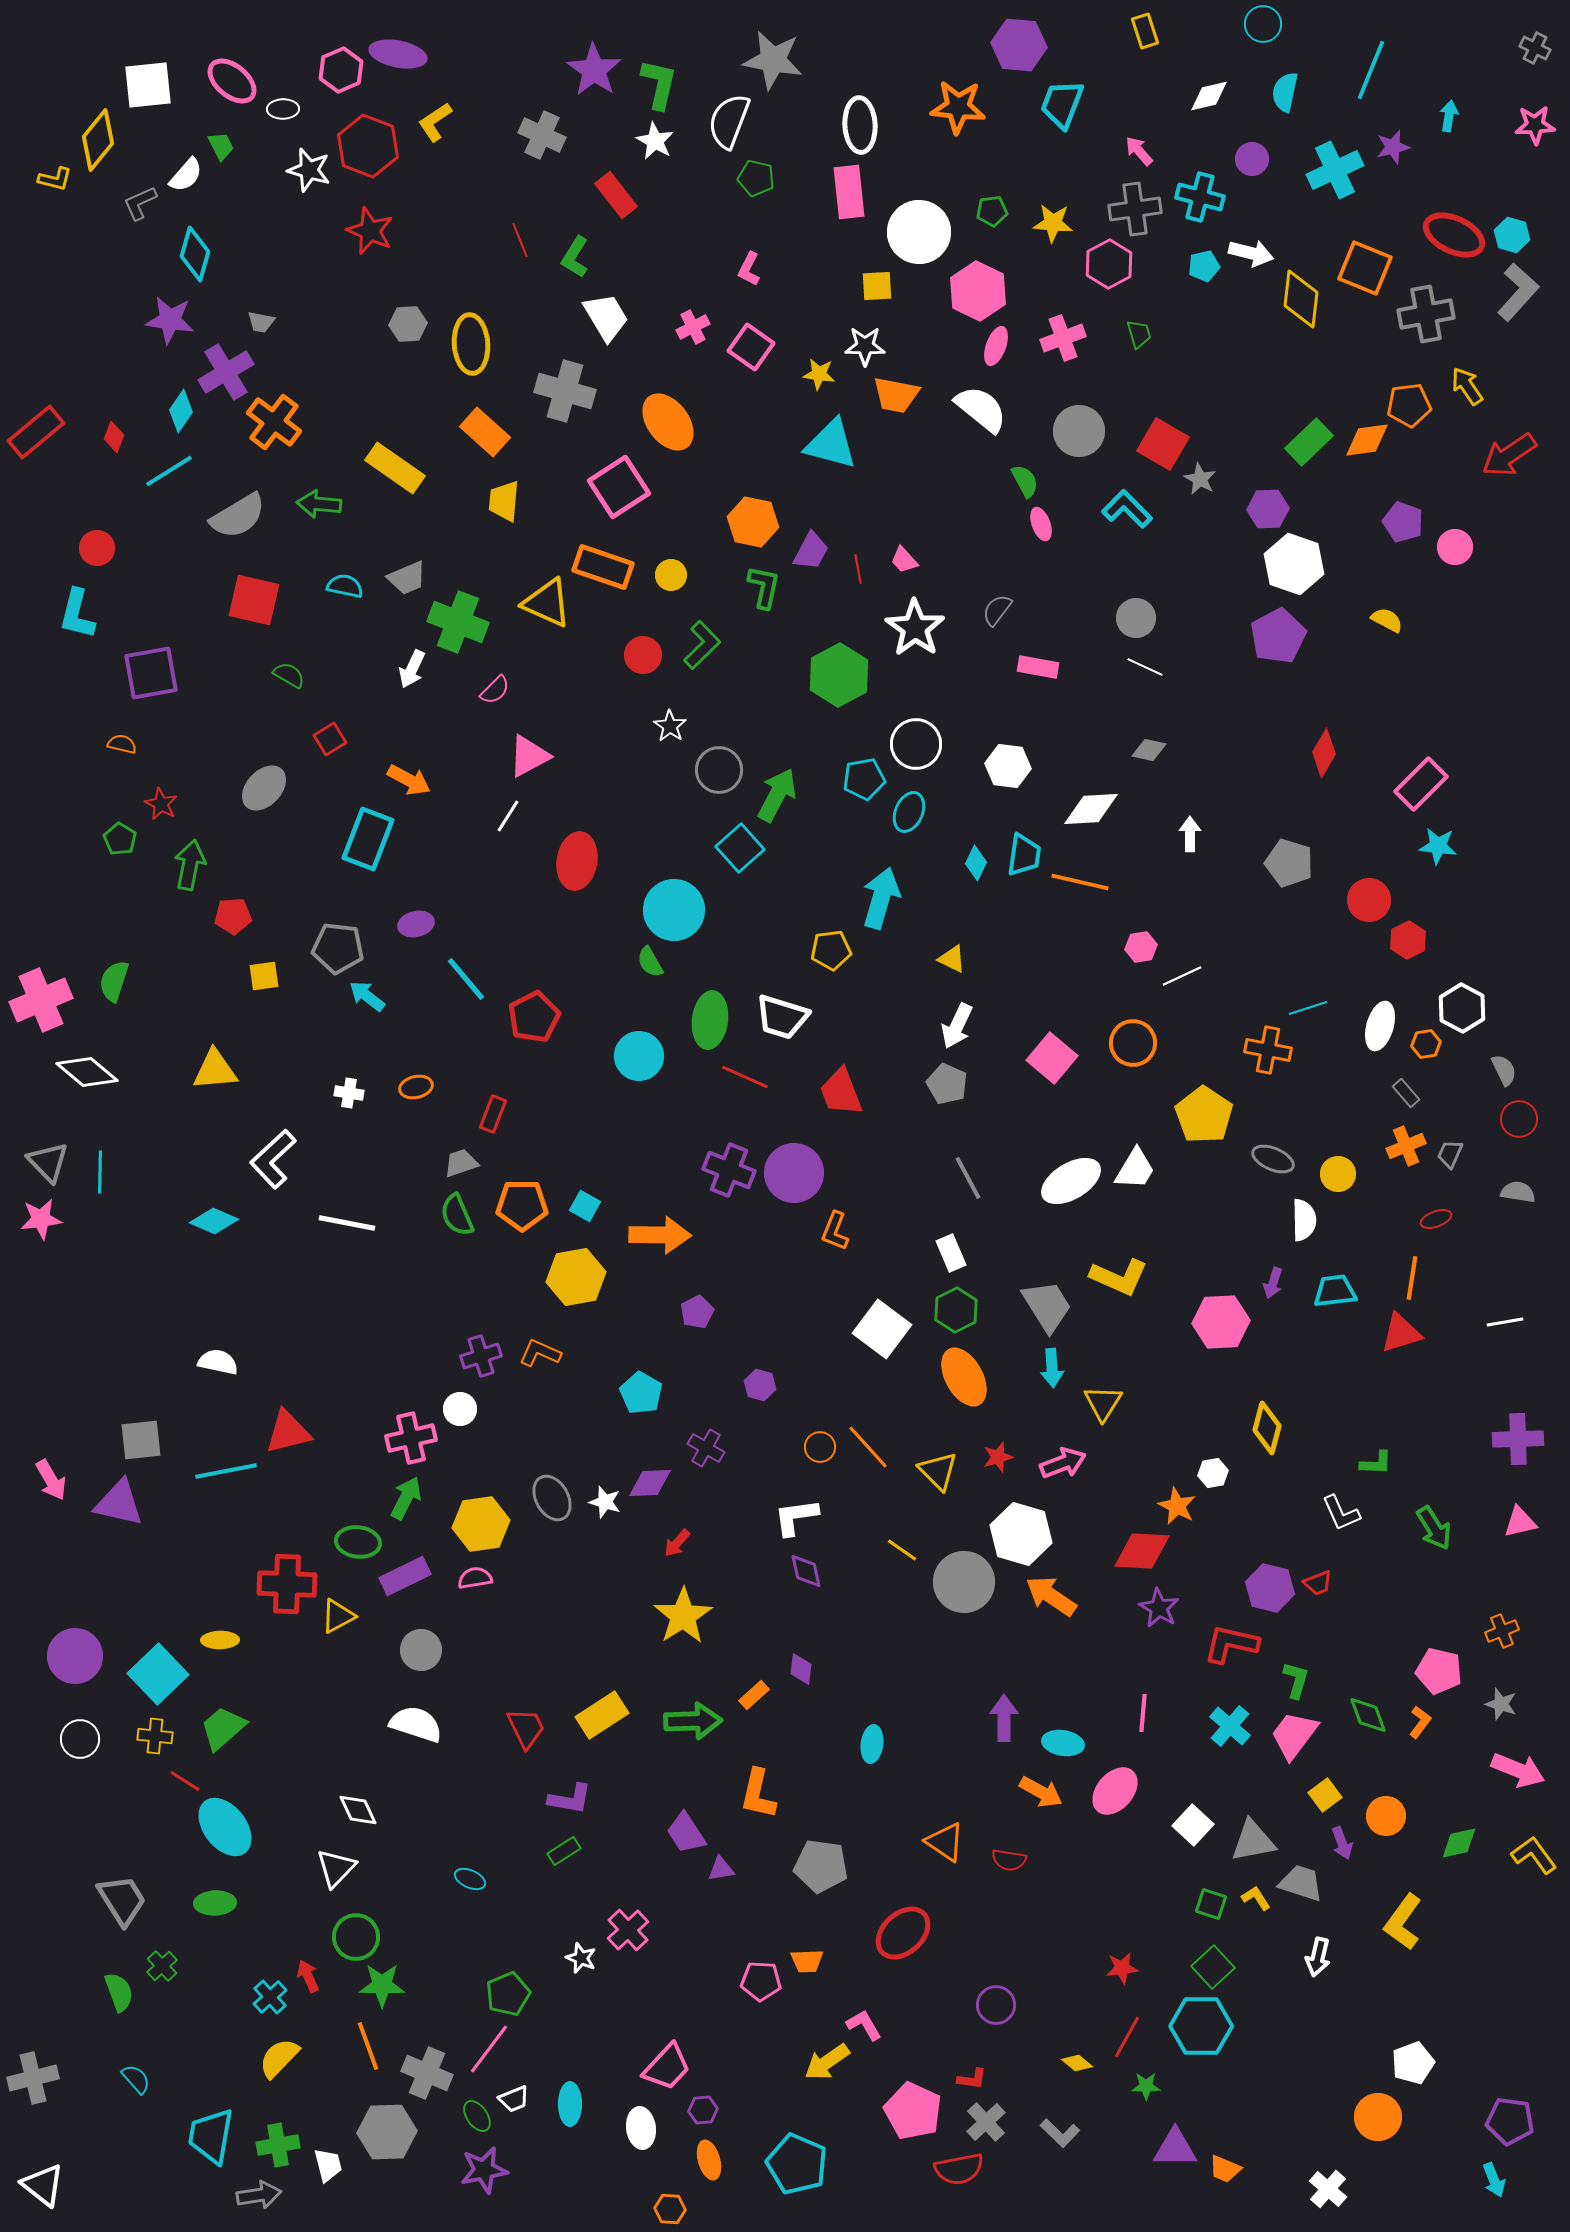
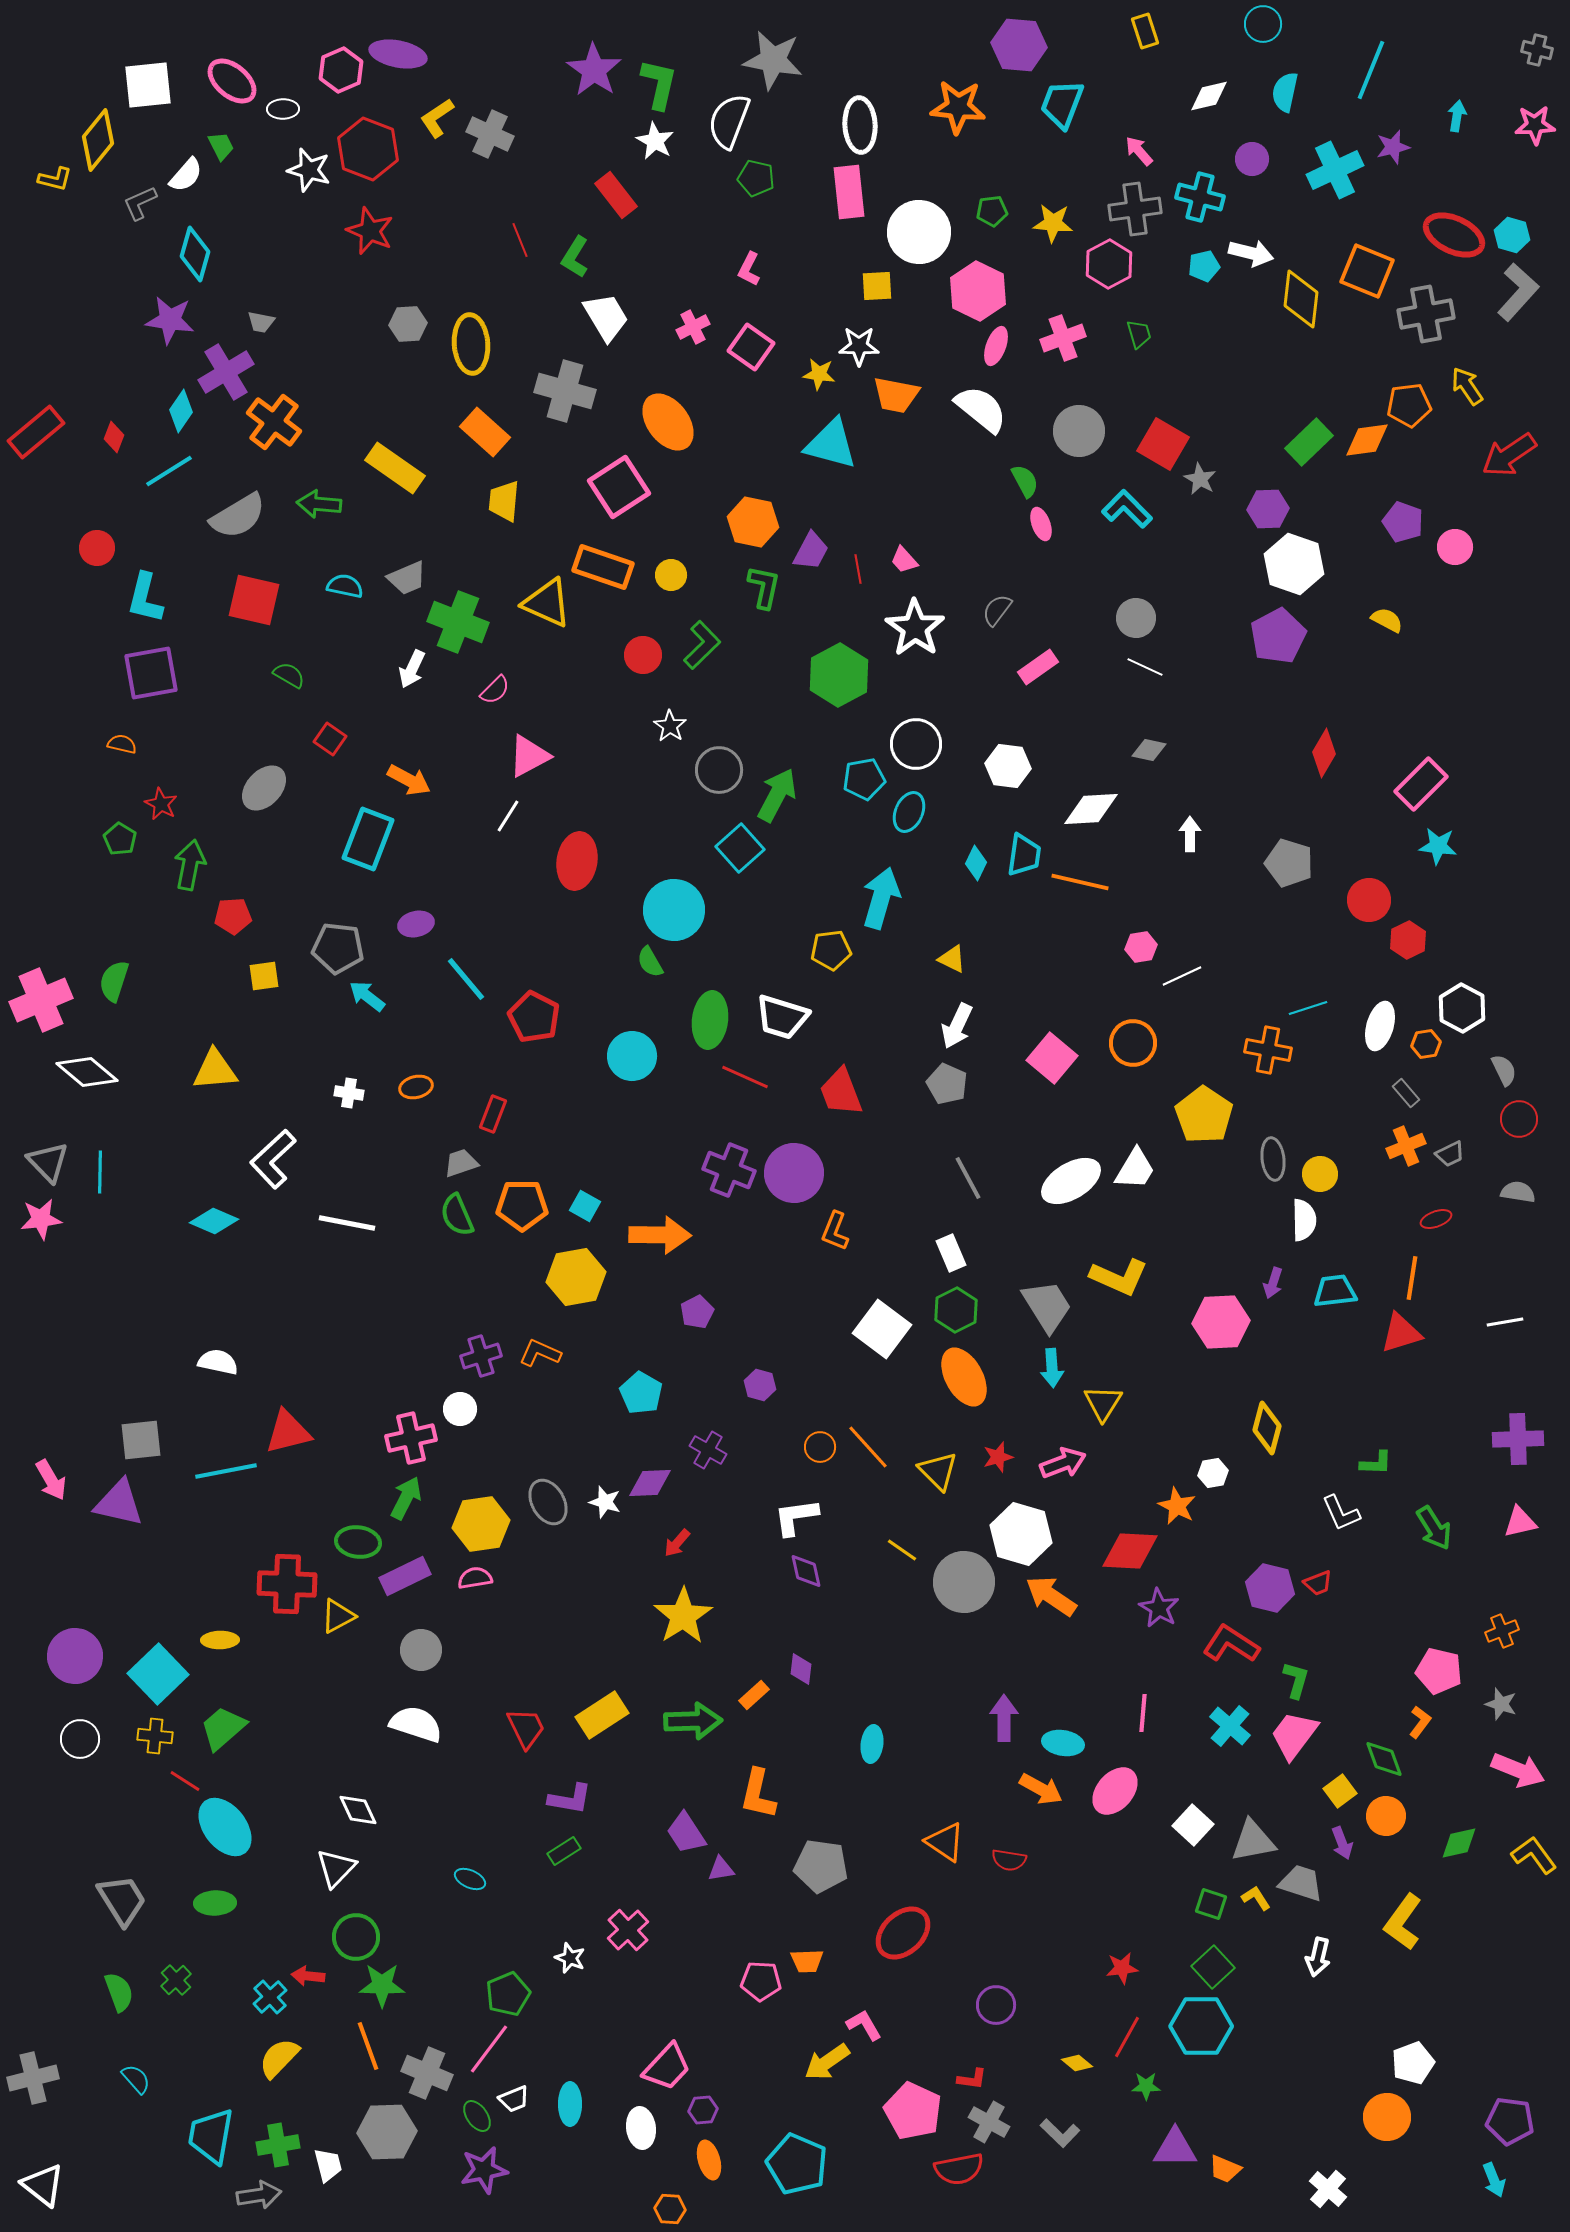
gray cross at (1535, 48): moved 2 px right, 2 px down; rotated 12 degrees counterclockwise
cyan arrow at (1449, 116): moved 8 px right
yellow L-shape at (435, 122): moved 2 px right, 4 px up
gray cross at (542, 135): moved 52 px left, 1 px up
red hexagon at (368, 146): moved 3 px down
orange square at (1365, 268): moved 2 px right, 3 px down
white star at (865, 346): moved 6 px left
cyan L-shape at (77, 614): moved 68 px right, 16 px up
pink rectangle at (1038, 667): rotated 45 degrees counterclockwise
red square at (330, 739): rotated 24 degrees counterclockwise
red pentagon at (534, 1017): rotated 18 degrees counterclockwise
cyan circle at (639, 1056): moved 7 px left
gray trapezoid at (1450, 1154): rotated 140 degrees counterclockwise
gray ellipse at (1273, 1159): rotated 60 degrees clockwise
yellow circle at (1338, 1174): moved 18 px left
purple cross at (706, 1448): moved 2 px right, 2 px down
gray ellipse at (552, 1498): moved 4 px left, 4 px down
red diamond at (1142, 1551): moved 12 px left
red L-shape at (1231, 1644): rotated 20 degrees clockwise
green diamond at (1368, 1715): moved 16 px right, 44 px down
orange arrow at (1041, 1792): moved 3 px up
yellow square at (1325, 1795): moved 15 px right, 4 px up
white star at (581, 1958): moved 11 px left
green cross at (162, 1966): moved 14 px right, 14 px down
red arrow at (308, 1976): rotated 60 degrees counterclockwise
orange circle at (1378, 2117): moved 9 px right
gray cross at (986, 2122): moved 3 px right; rotated 18 degrees counterclockwise
